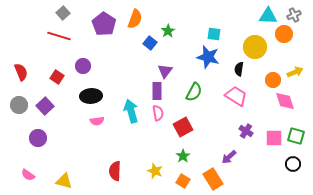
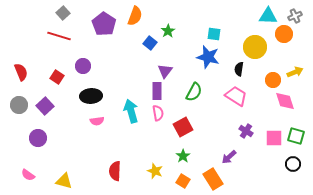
gray cross at (294, 15): moved 1 px right, 1 px down
orange semicircle at (135, 19): moved 3 px up
